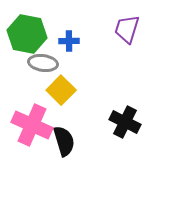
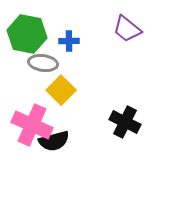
purple trapezoid: rotated 68 degrees counterclockwise
black semicircle: moved 10 px left; rotated 92 degrees clockwise
